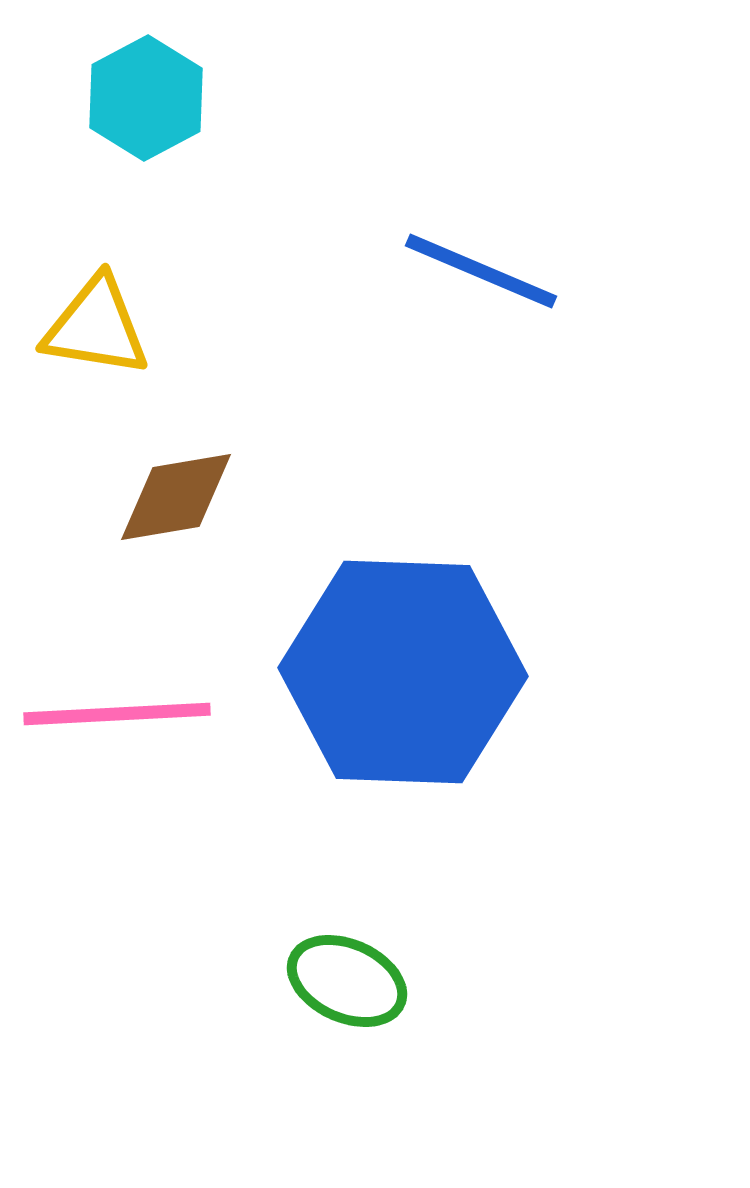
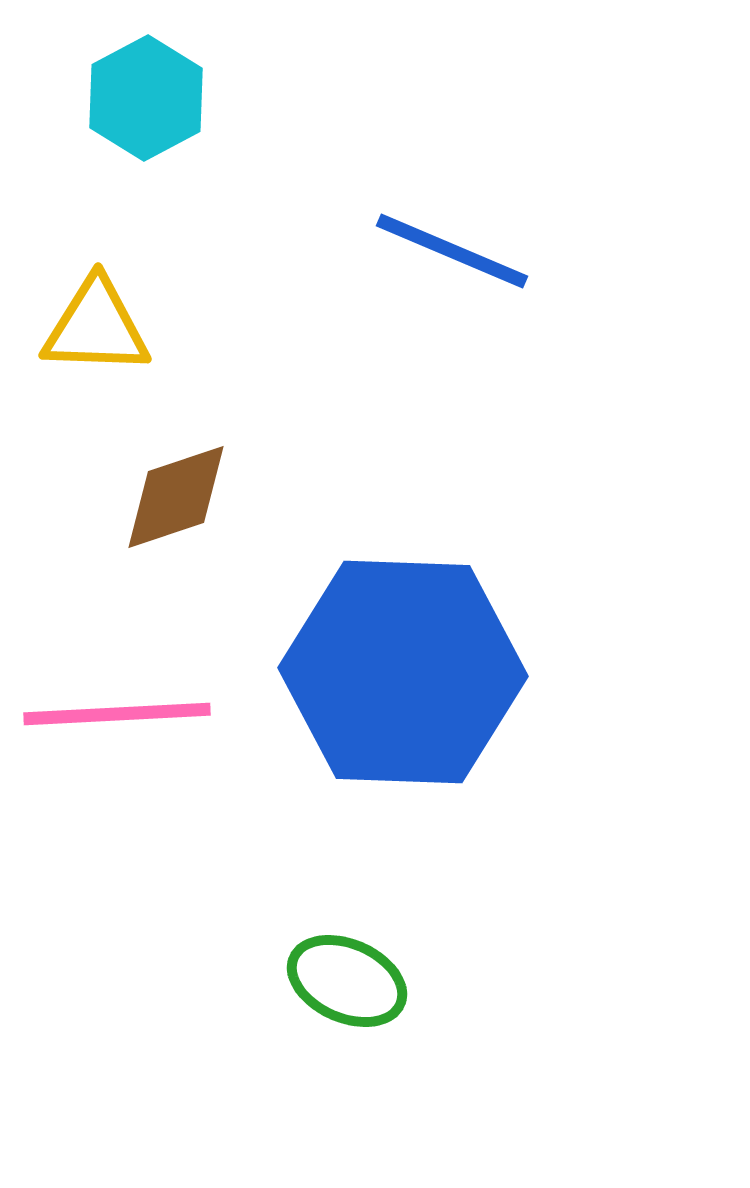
blue line: moved 29 px left, 20 px up
yellow triangle: rotated 7 degrees counterclockwise
brown diamond: rotated 9 degrees counterclockwise
